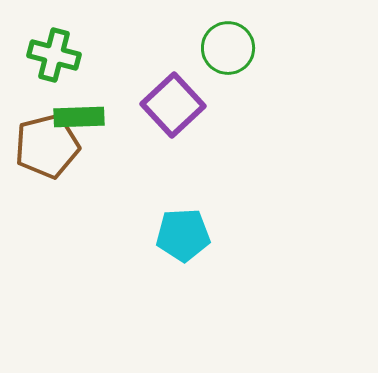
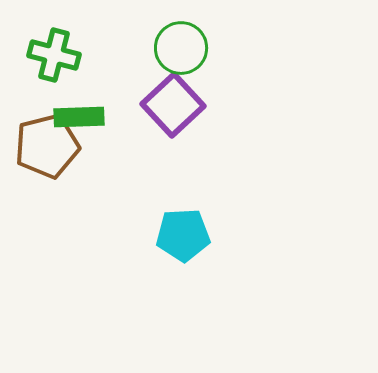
green circle: moved 47 px left
